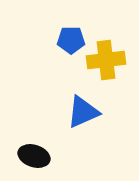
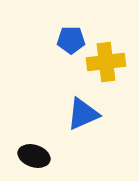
yellow cross: moved 2 px down
blue triangle: moved 2 px down
